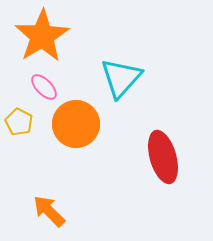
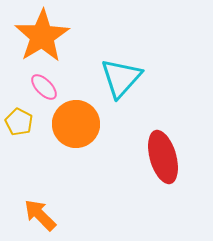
orange arrow: moved 9 px left, 4 px down
